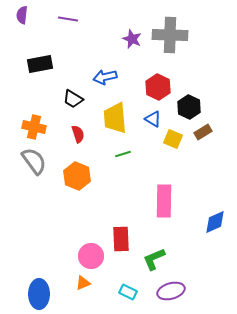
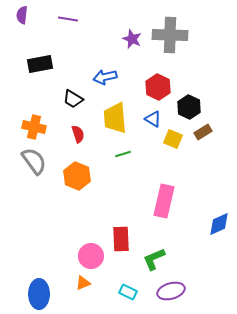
pink rectangle: rotated 12 degrees clockwise
blue diamond: moved 4 px right, 2 px down
